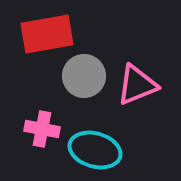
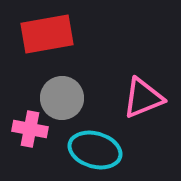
gray circle: moved 22 px left, 22 px down
pink triangle: moved 6 px right, 13 px down
pink cross: moved 12 px left
